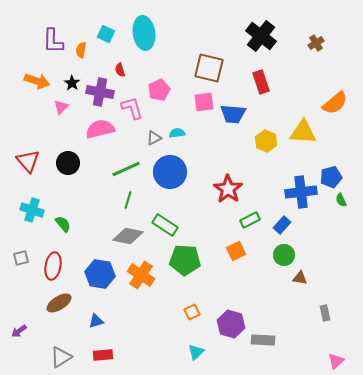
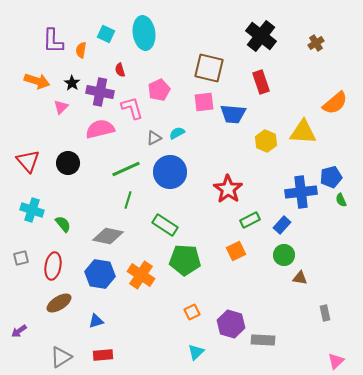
cyan semicircle at (177, 133): rotated 21 degrees counterclockwise
gray diamond at (128, 236): moved 20 px left
